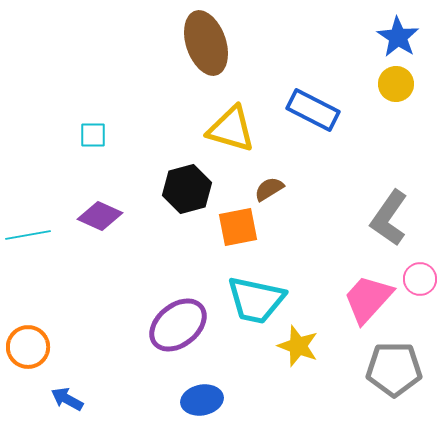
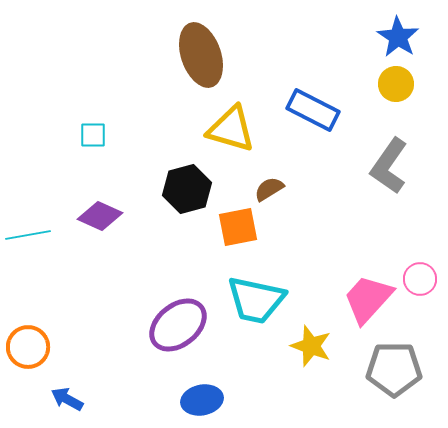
brown ellipse: moved 5 px left, 12 px down
gray L-shape: moved 52 px up
yellow star: moved 13 px right
